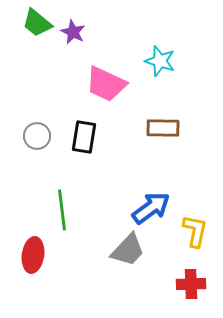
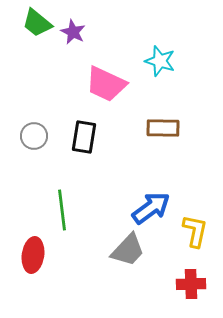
gray circle: moved 3 px left
